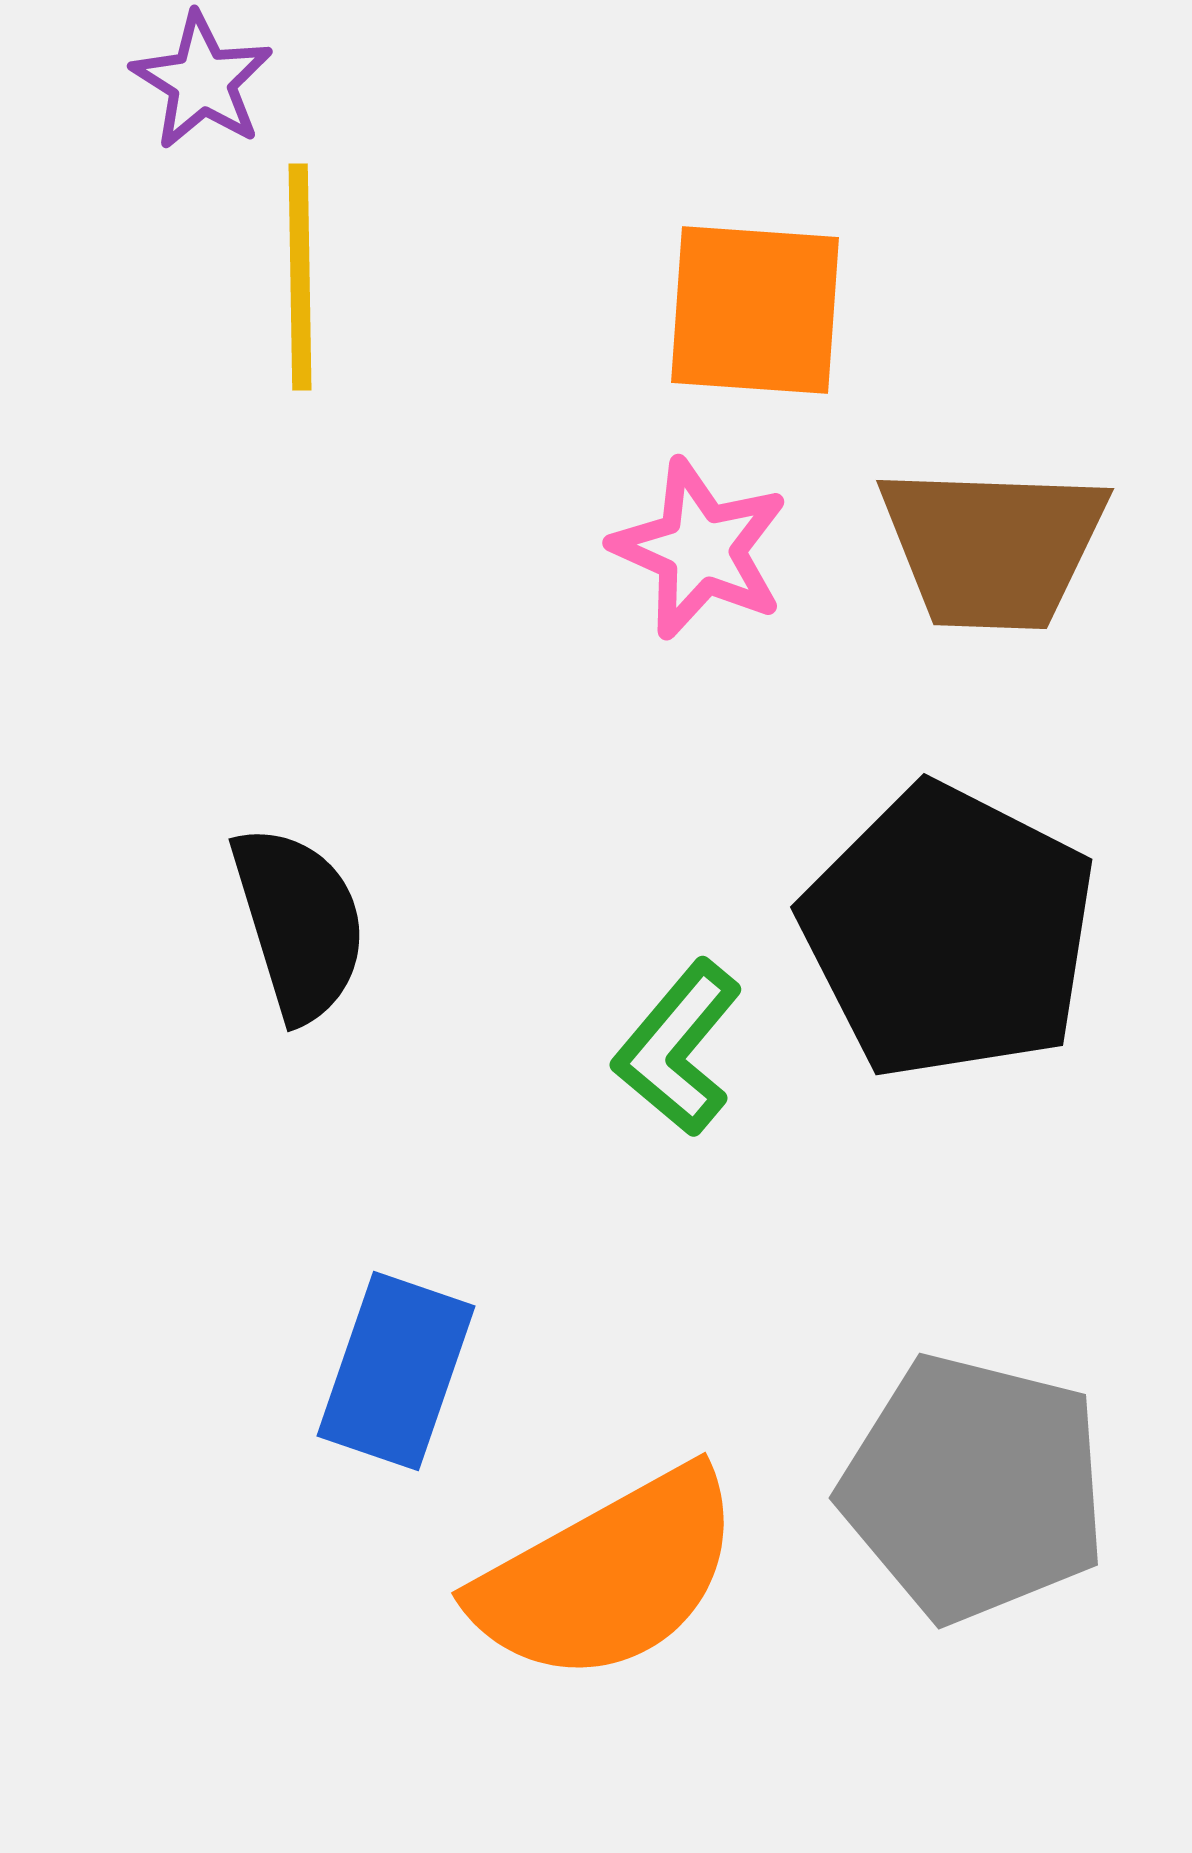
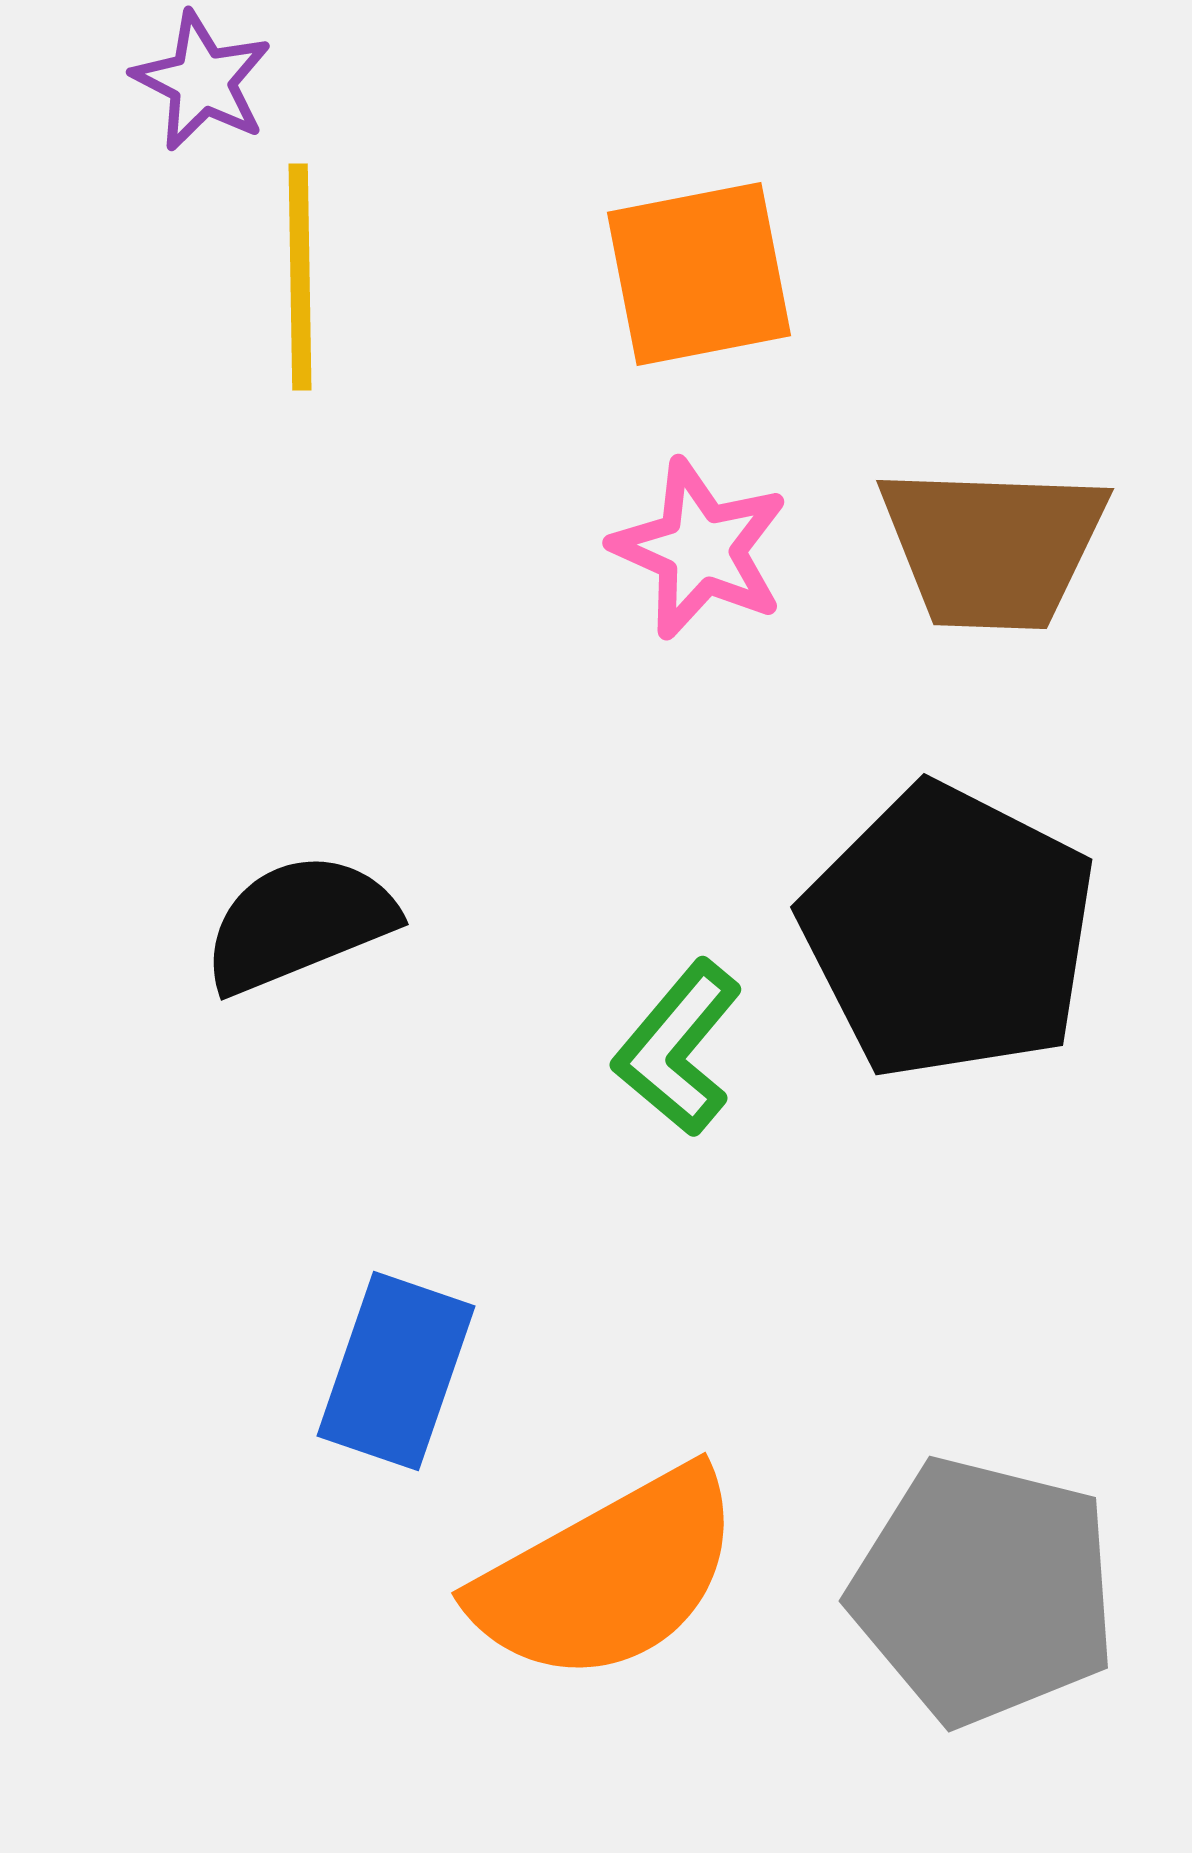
purple star: rotated 5 degrees counterclockwise
orange square: moved 56 px left, 36 px up; rotated 15 degrees counterclockwise
black semicircle: rotated 95 degrees counterclockwise
gray pentagon: moved 10 px right, 103 px down
